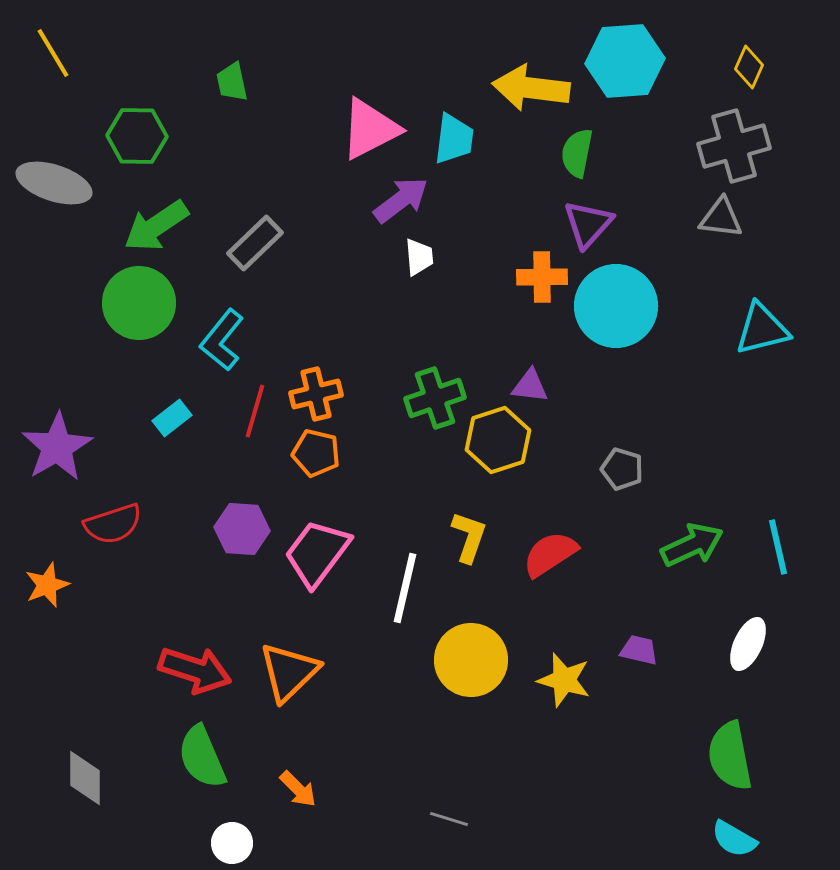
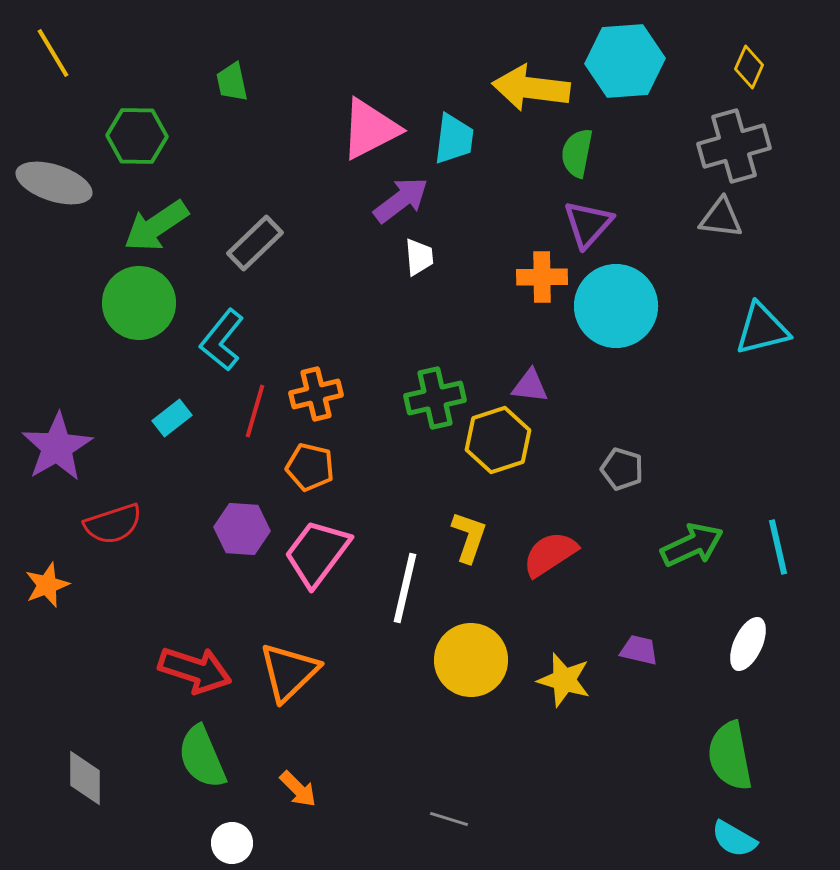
green cross at (435, 398): rotated 6 degrees clockwise
orange pentagon at (316, 453): moved 6 px left, 14 px down
